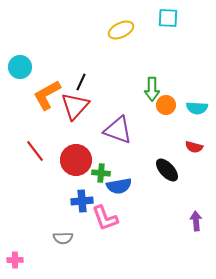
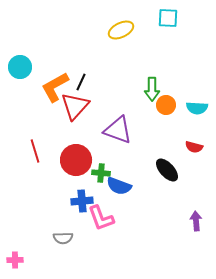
orange L-shape: moved 8 px right, 8 px up
red line: rotated 20 degrees clockwise
blue semicircle: rotated 30 degrees clockwise
pink L-shape: moved 4 px left
